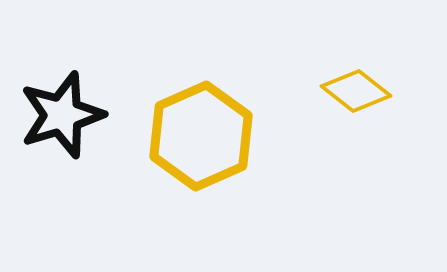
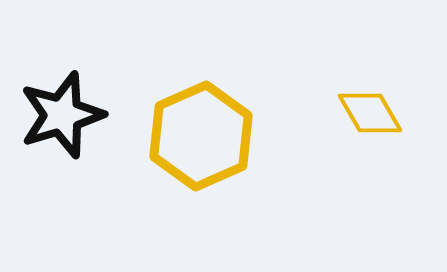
yellow diamond: moved 14 px right, 22 px down; rotated 22 degrees clockwise
